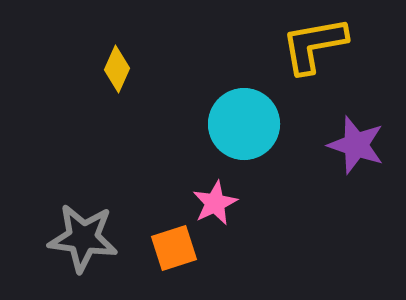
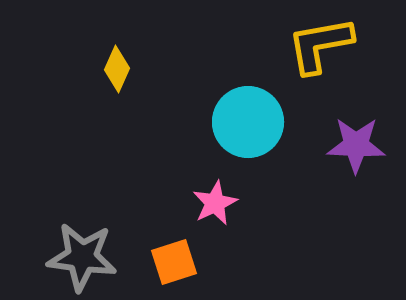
yellow L-shape: moved 6 px right
cyan circle: moved 4 px right, 2 px up
purple star: rotated 16 degrees counterclockwise
gray star: moved 1 px left, 19 px down
orange square: moved 14 px down
